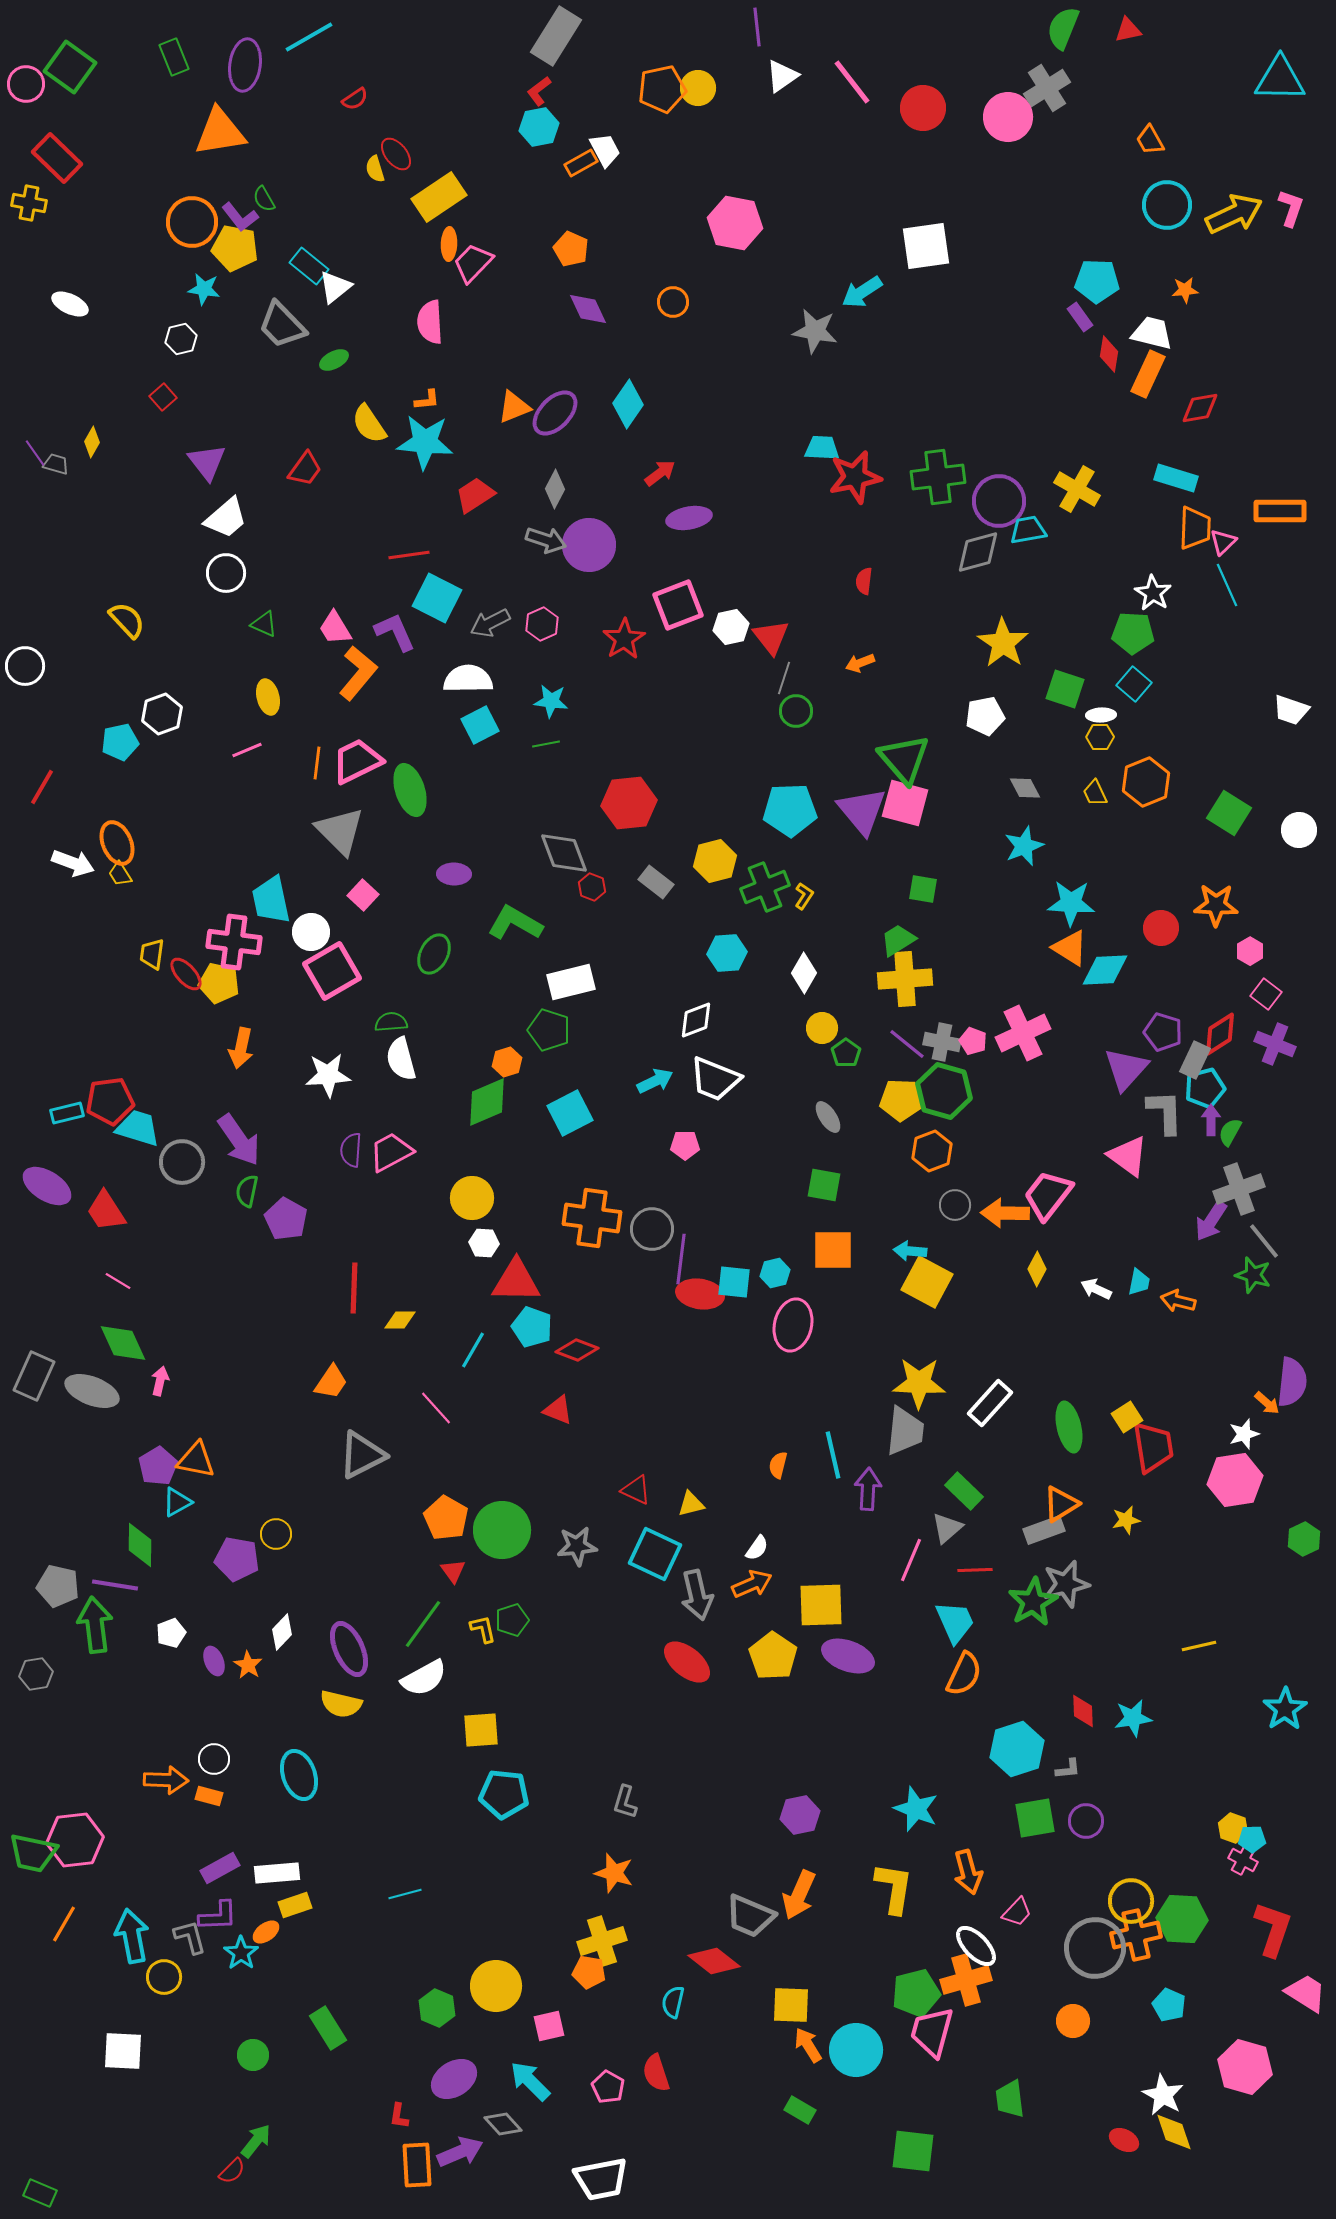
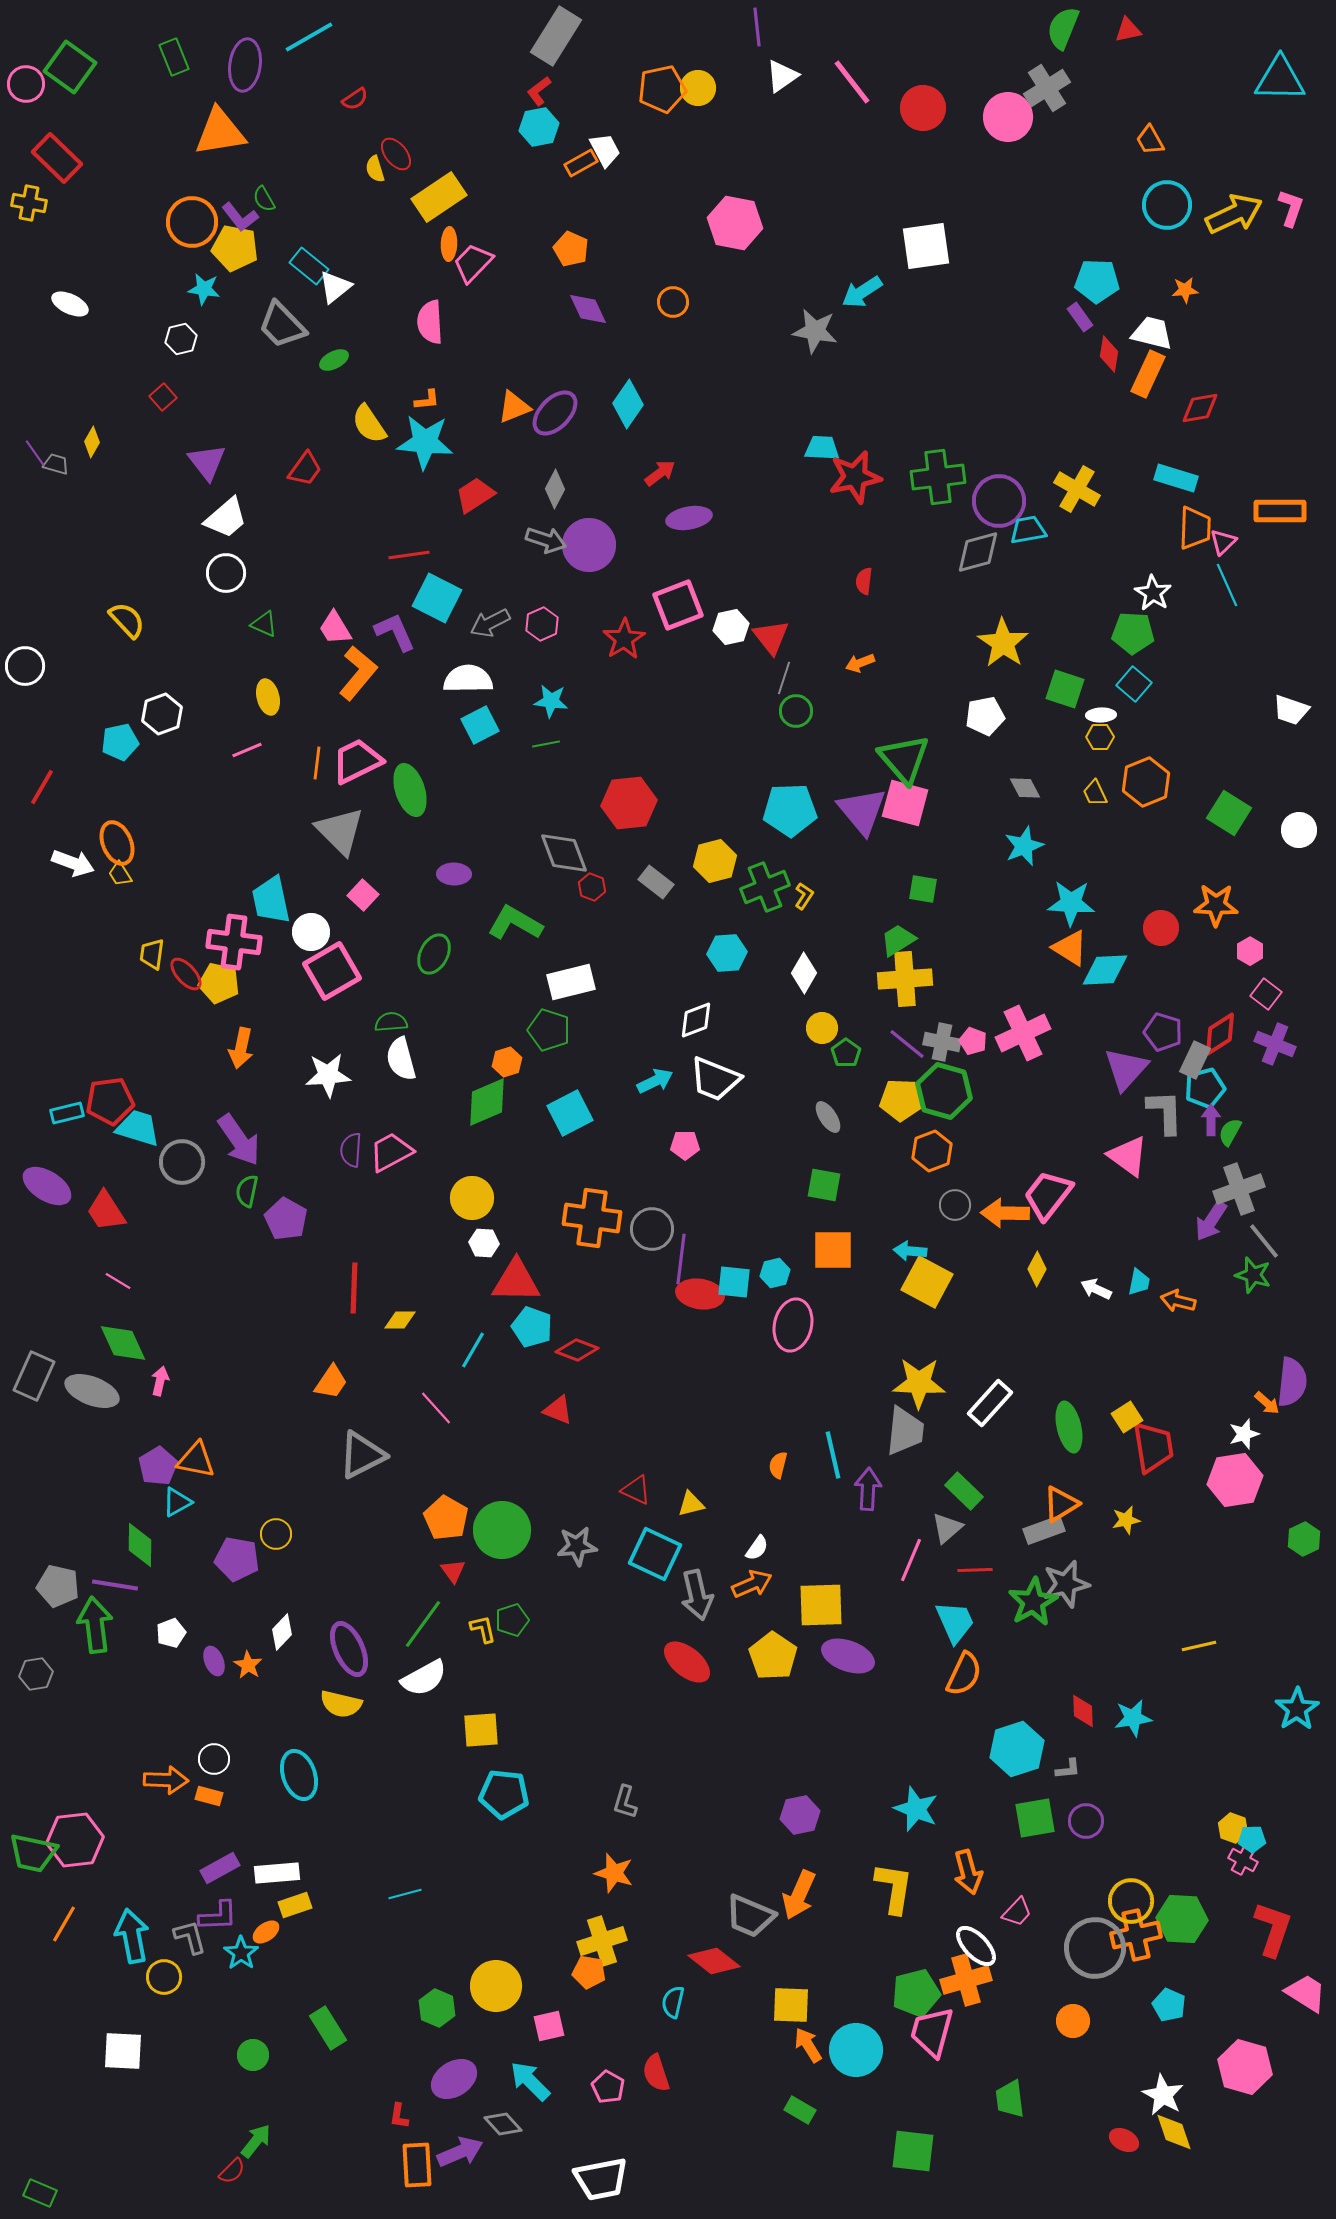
cyan star at (1285, 1709): moved 12 px right
